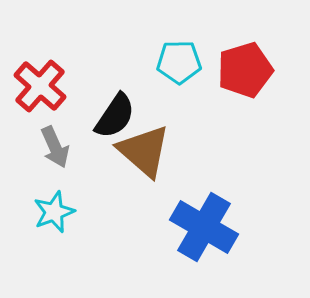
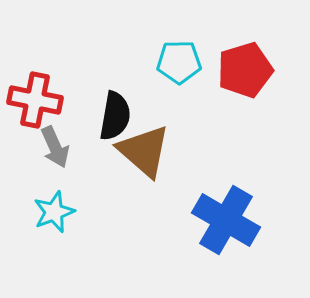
red cross: moved 5 px left, 14 px down; rotated 30 degrees counterclockwise
black semicircle: rotated 24 degrees counterclockwise
blue cross: moved 22 px right, 7 px up
